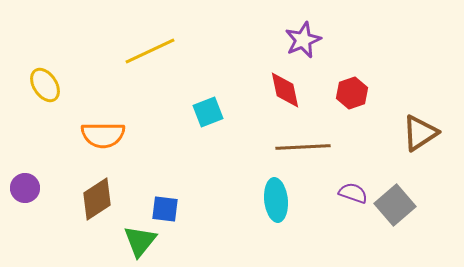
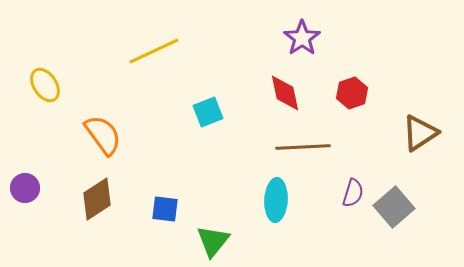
purple star: moved 1 px left, 2 px up; rotated 12 degrees counterclockwise
yellow line: moved 4 px right
red diamond: moved 3 px down
orange semicircle: rotated 126 degrees counterclockwise
purple semicircle: rotated 88 degrees clockwise
cyan ellipse: rotated 9 degrees clockwise
gray square: moved 1 px left, 2 px down
green triangle: moved 73 px right
